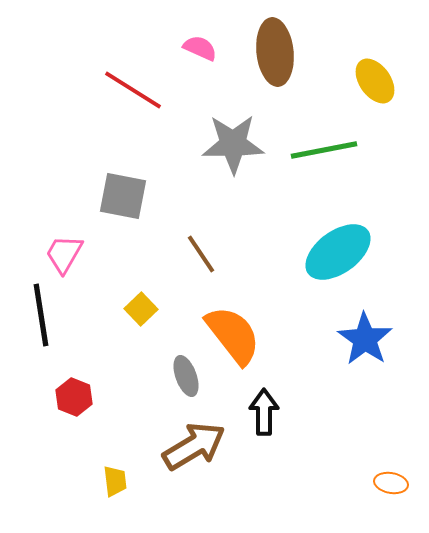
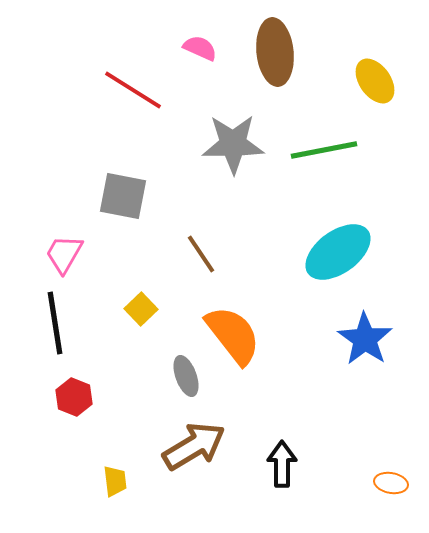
black line: moved 14 px right, 8 px down
black arrow: moved 18 px right, 52 px down
